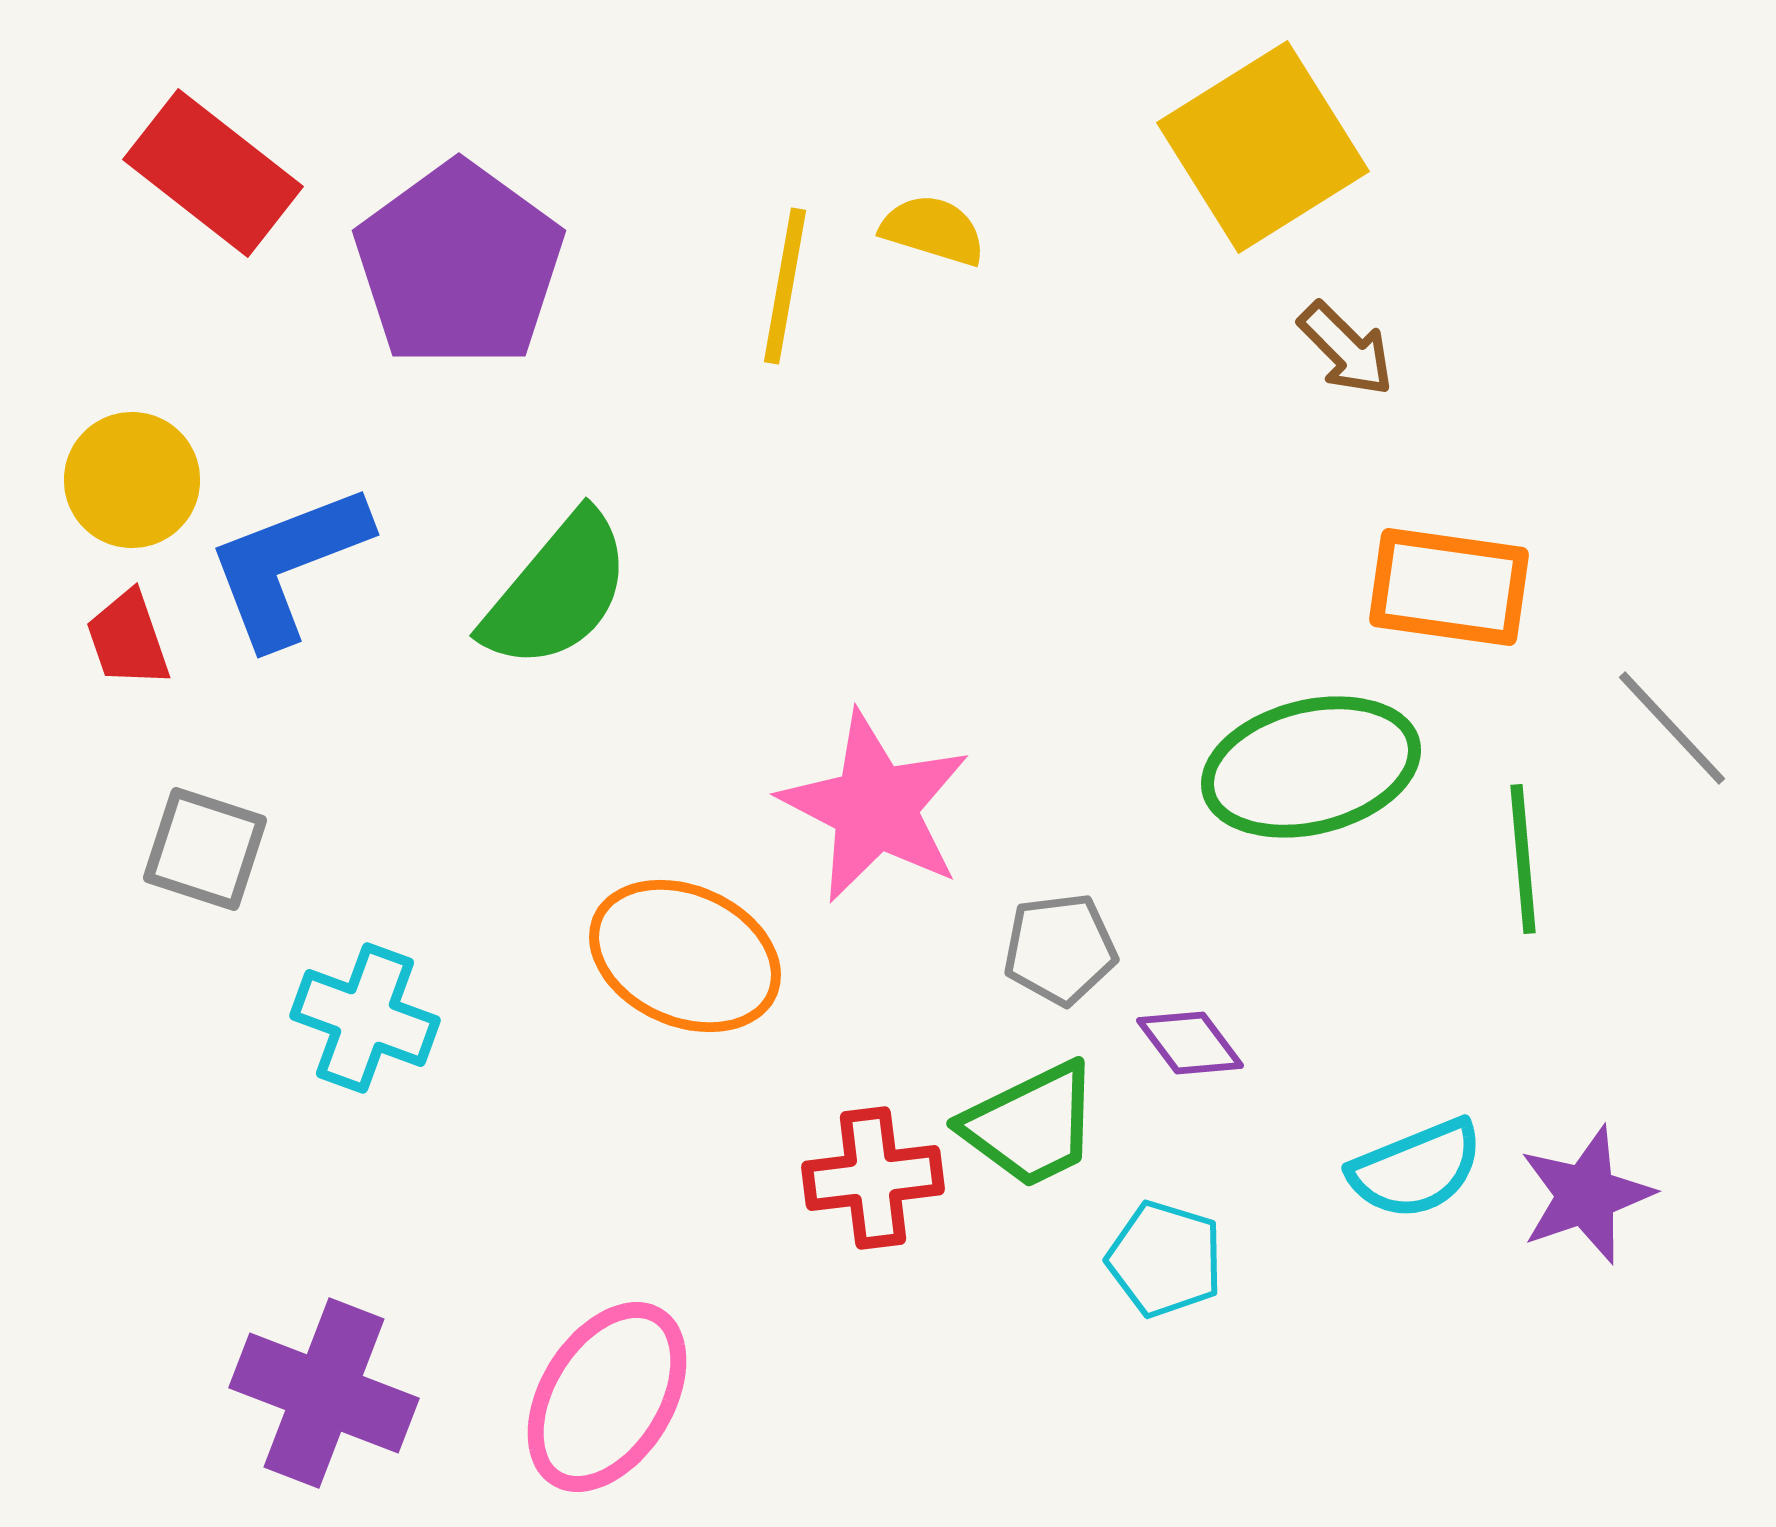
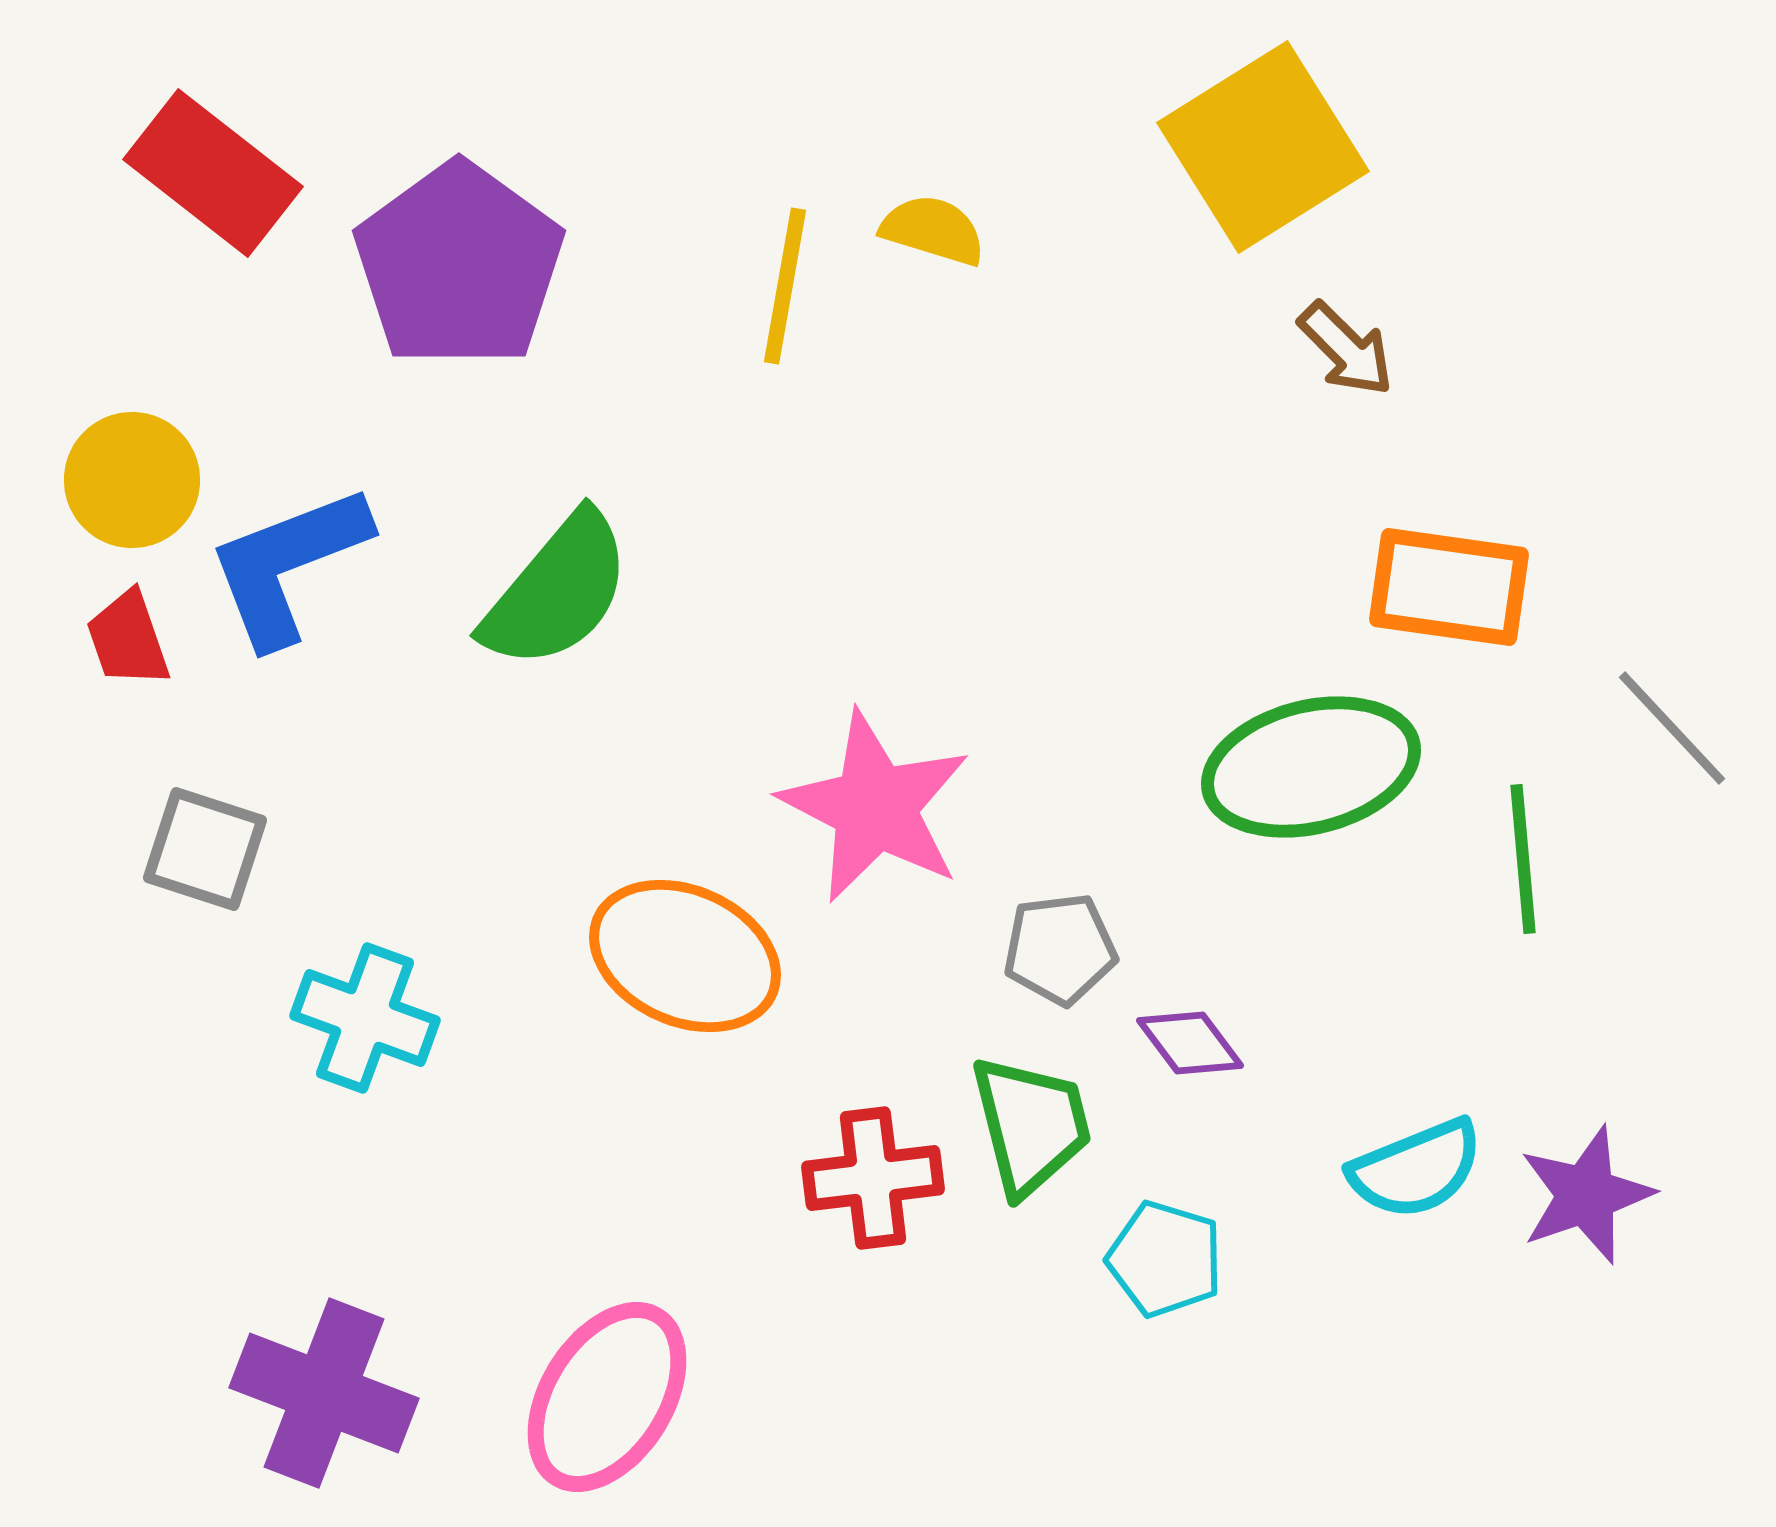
green trapezoid: rotated 78 degrees counterclockwise
